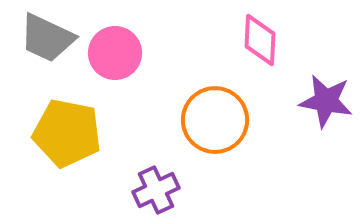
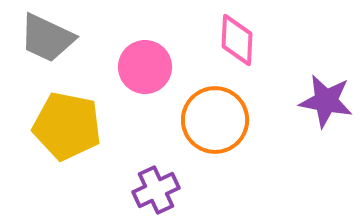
pink diamond: moved 23 px left
pink circle: moved 30 px right, 14 px down
yellow pentagon: moved 7 px up
